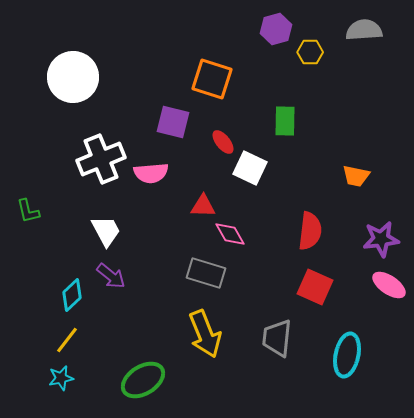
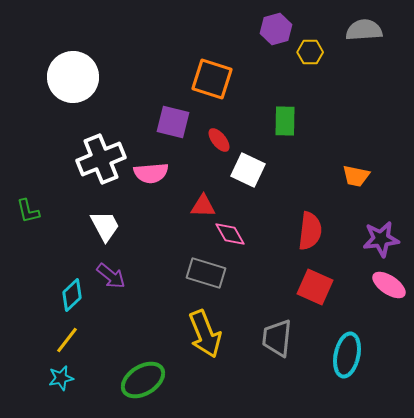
red ellipse: moved 4 px left, 2 px up
white square: moved 2 px left, 2 px down
white trapezoid: moved 1 px left, 5 px up
